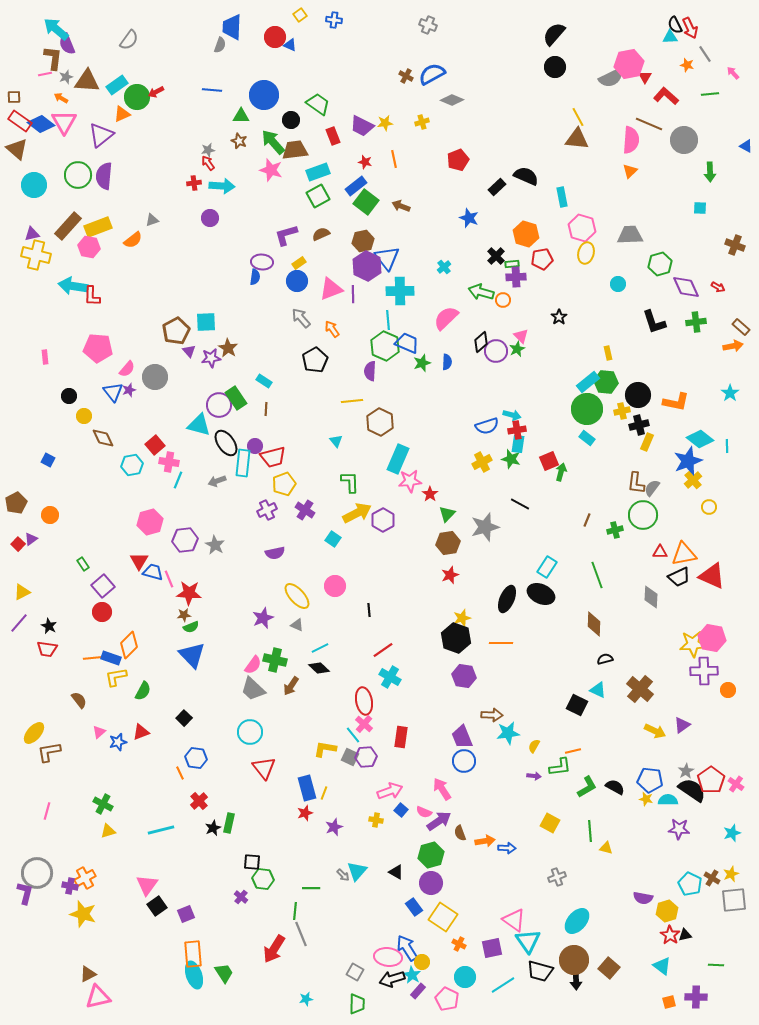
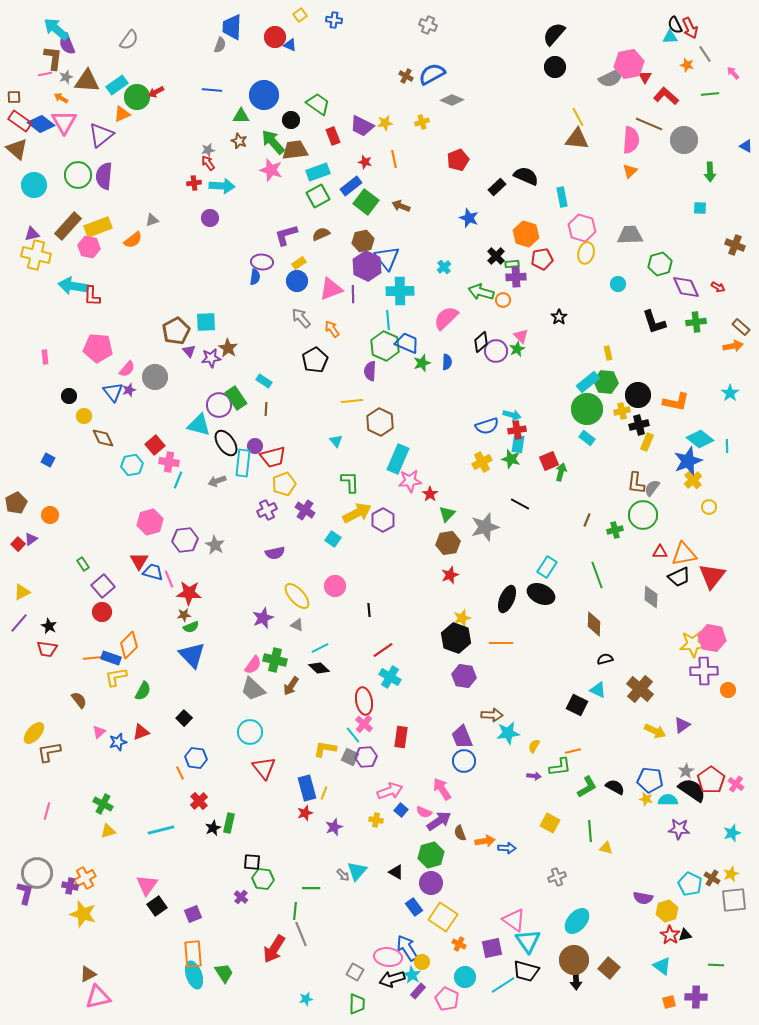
blue rectangle at (356, 186): moved 5 px left
red triangle at (712, 576): rotated 44 degrees clockwise
purple square at (186, 914): moved 7 px right
black trapezoid at (540, 971): moved 14 px left
